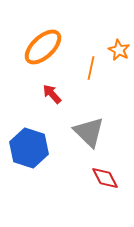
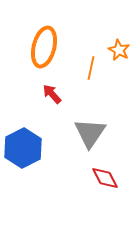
orange ellipse: moved 1 px right; rotated 33 degrees counterclockwise
gray triangle: moved 1 px right, 1 px down; rotated 20 degrees clockwise
blue hexagon: moved 6 px left; rotated 15 degrees clockwise
